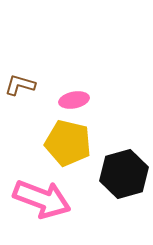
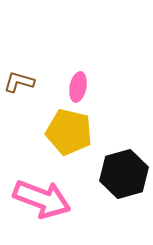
brown L-shape: moved 1 px left, 3 px up
pink ellipse: moved 4 px right, 13 px up; rotated 68 degrees counterclockwise
yellow pentagon: moved 1 px right, 11 px up
